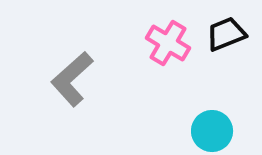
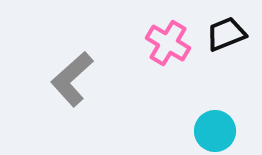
cyan circle: moved 3 px right
